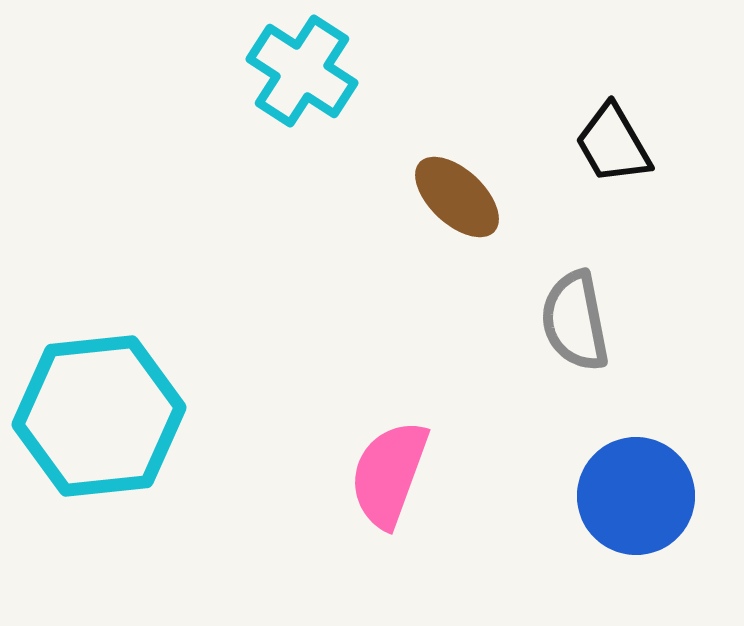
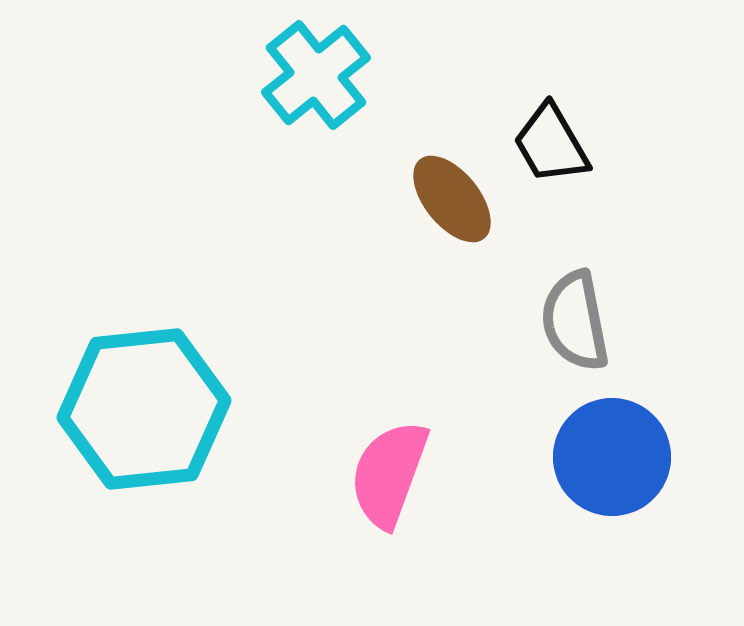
cyan cross: moved 14 px right, 4 px down; rotated 18 degrees clockwise
black trapezoid: moved 62 px left
brown ellipse: moved 5 px left, 2 px down; rotated 8 degrees clockwise
cyan hexagon: moved 45 px right, 7 px up
blue circle: moved 24 px left, 39 px up
